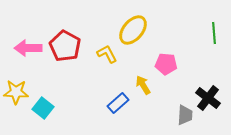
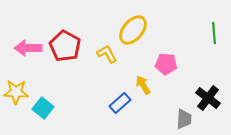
blue rectangle: moved 2 px right
gray trapezoid: moved 1 px left, 4 px down
